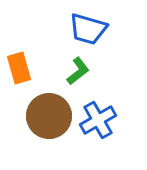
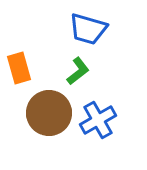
brown circle: moved 3 px up
